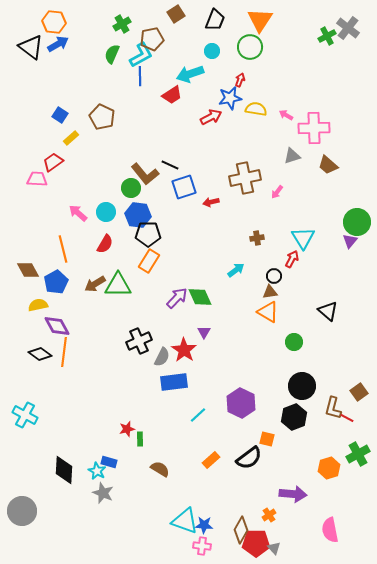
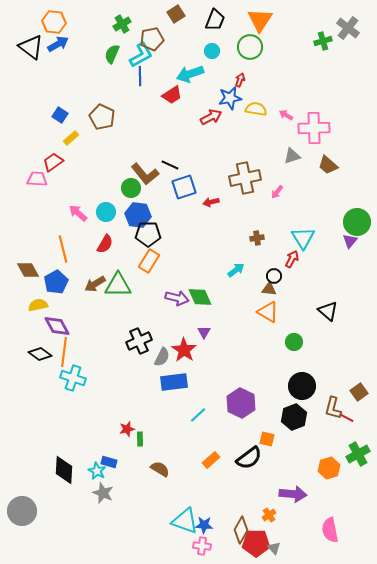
green cross at (327, 36): moved 4 px left, 5 px down; rotated 12 degrees clockwise
brown triangle at (270, 292): moved 1 px left, 3 px up; rotated 14 degrees clockwise
purple arrow at (177, 298): rotated 60 degrees clockwise
cyan cross at (25, 415): moved 48 px right, 37 px up; rotated 10 degrees counterclockwise
